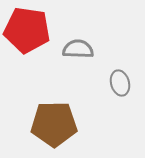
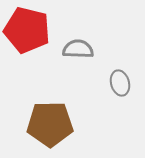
red pentagon: rotated 6 degrees clockwise
brown pentagon: moved 4 px left
